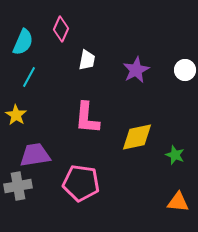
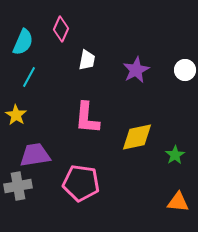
green star: rotated 18 degrees clockwise
